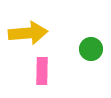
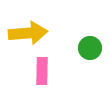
green circle: moved 1 px left, 1 px up
